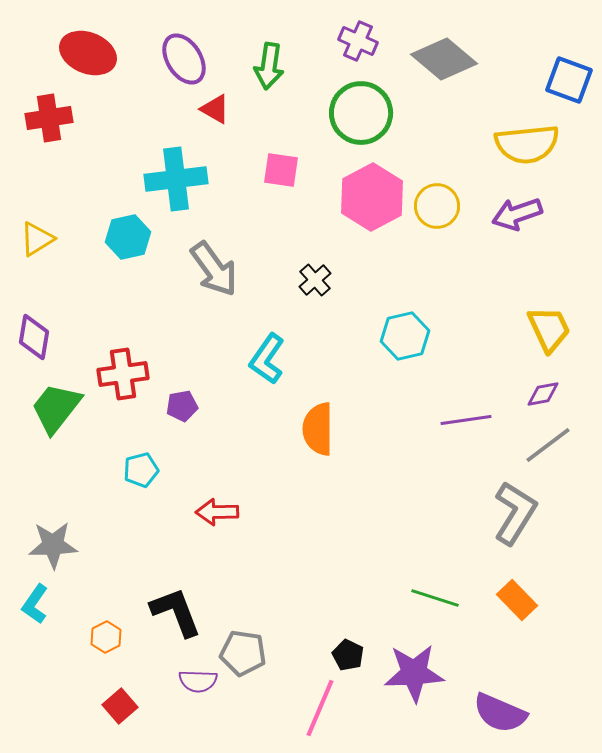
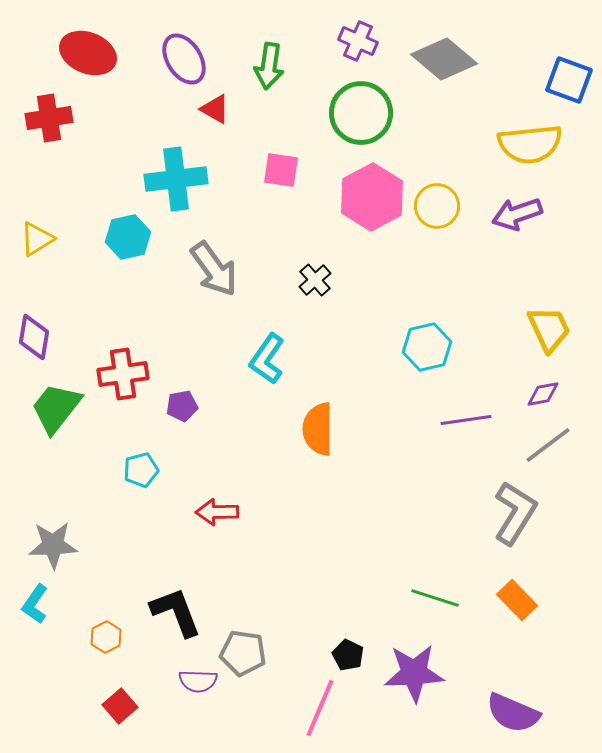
yellow semicircle at (527, 144): moved 3 px right
cyan hexagon at (405, 336): moved 22 px right, 11 px down
purple semicircle at (500, 713): moved 13 px right
